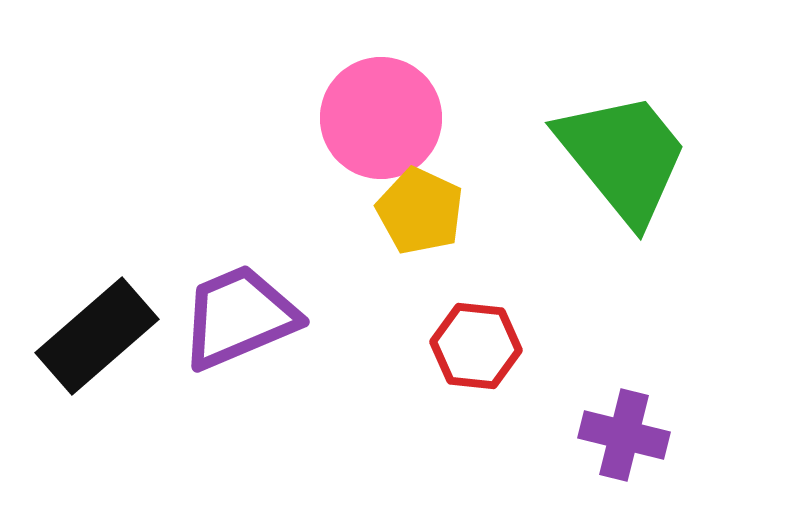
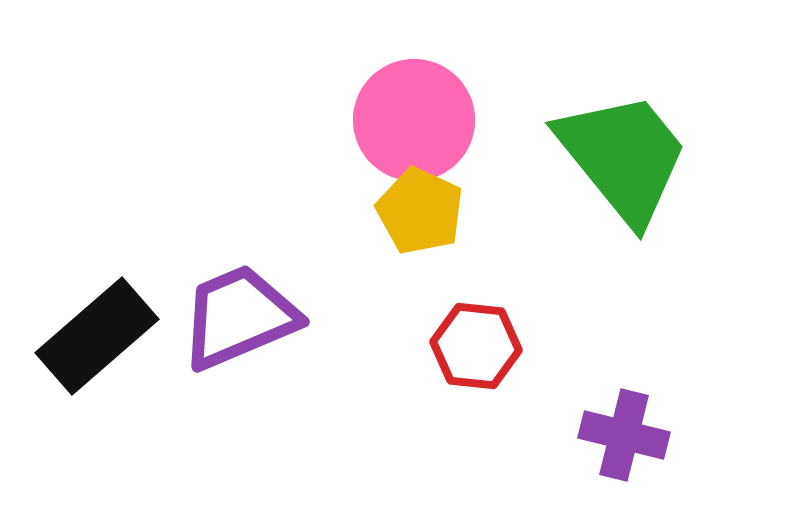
pink circle: moved 33 px right, 2 px down
